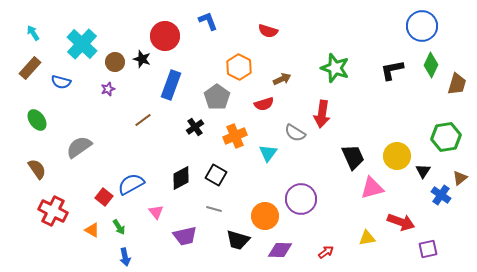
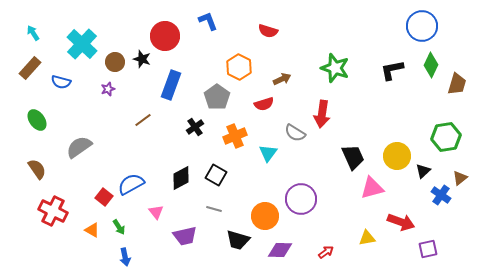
black triangle at (423, 171): rotated 14 degrees clockwise
